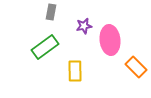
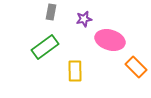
purple star: moved 7 px up
pink ellipse: rotated 68 degrees counterclockwise
